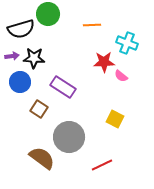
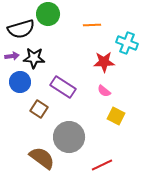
pink semicircle: moved 17 px left, 15 px down
yellow square: moved 1 px right, 3 px up
